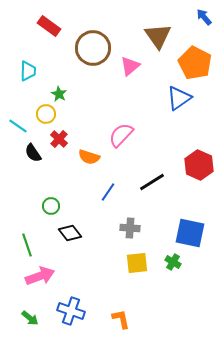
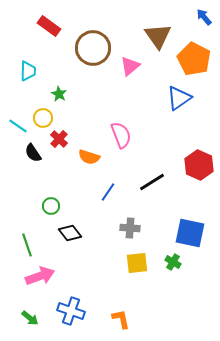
orange pentagon: moved 1 px left, 4 px up
yellow circle: moved 3 px left, 4 px down
pink semicircle: rotated 116 degrees clockwise
